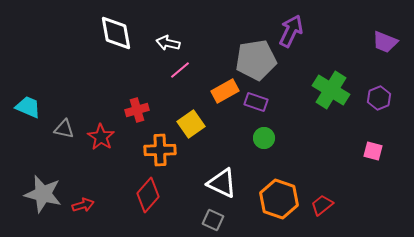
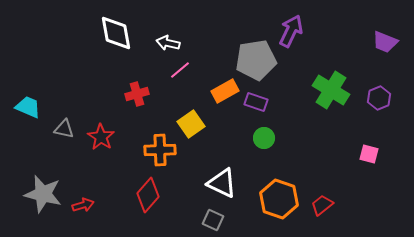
red cross: moved 16 px up
pink square: moved 4 px left, 3 px down
